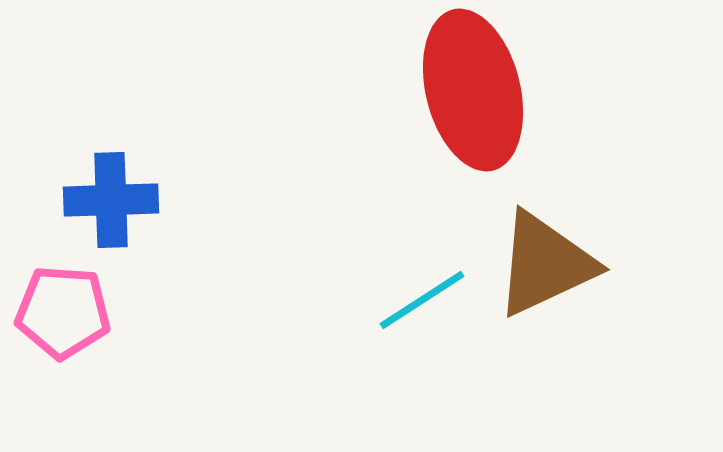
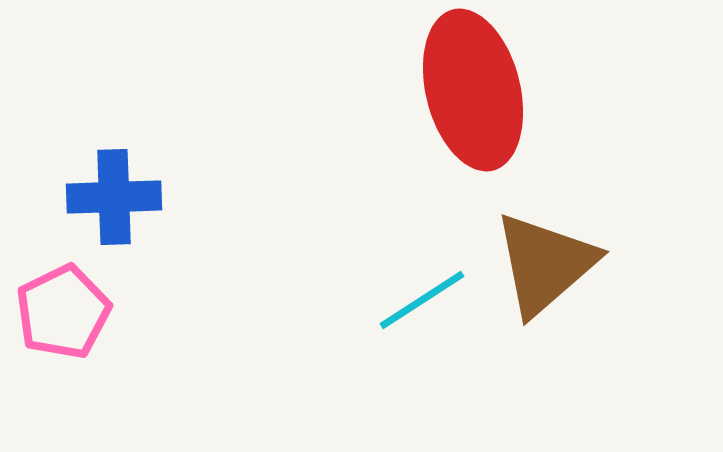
blue cross: moved 3 px right, 3 px up
brown triangle: rotated 16 degrees counterclockwise
pink pentagon: rotated 30 degrees counterclockwise
